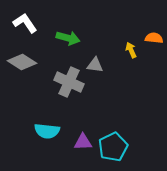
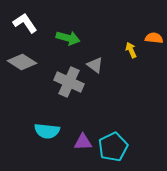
gray triangle: rotated 30 degrees clockwise
